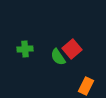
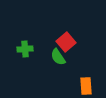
red square: moved 6 px left, 7 px up
orange rectangle: rotated 30 degrees counterclockwise
